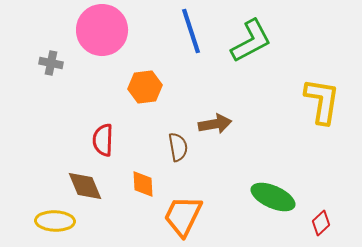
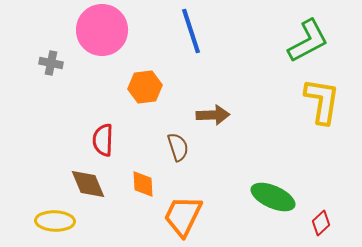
green L-shape: moved 57 px right
brown arrow: moved 2 px left, 9 px up; rotated 8 degrees clockwise
brown semicircle: rotated 8 degrees counterclockwise
brown diamond: moved 3 px right, 2 px up
